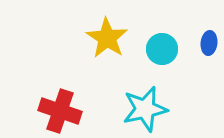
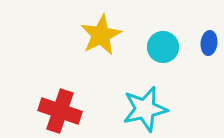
yellow star: moved 6 px left, 3 px up; rotated 12 degrees clockwise
cyan circle: moved 1 px right, 2 px up
